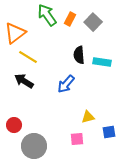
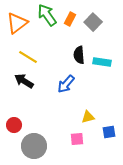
orange triangle: moved 2 px right, 10 px up
